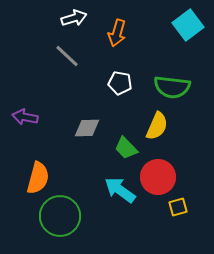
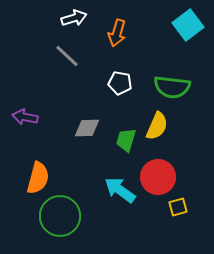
green trapezoid: moved 8 px up; rotated 60 degrees clockwise
